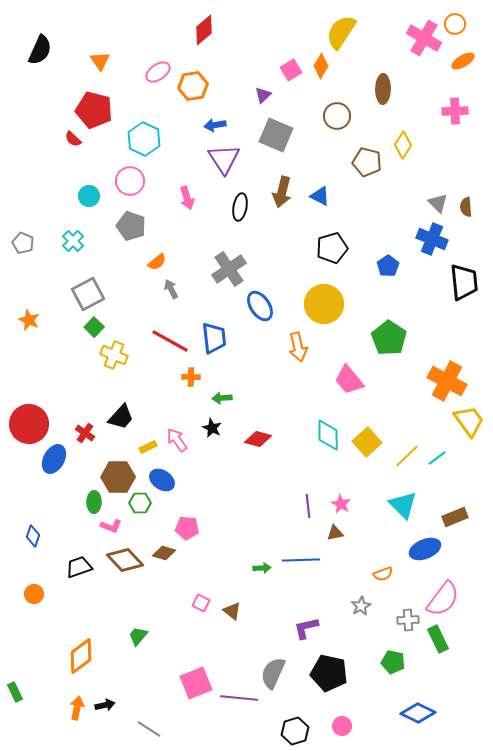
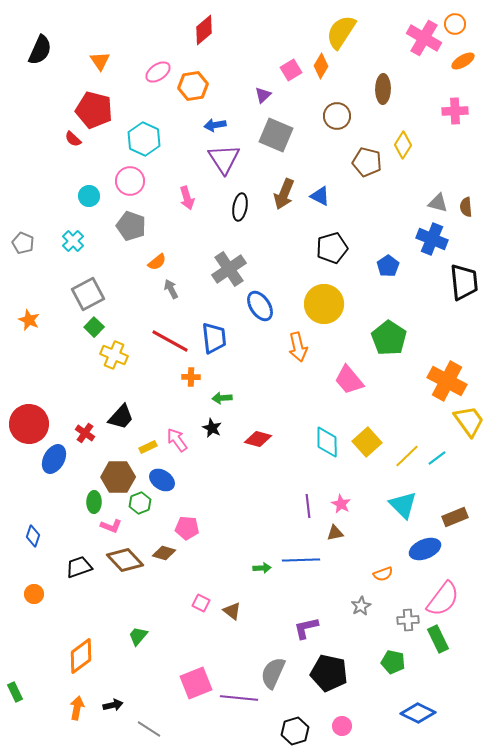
brown arrow at (282, 192): moved 2 px right, 2 px down; rotated 8 degrees clockwise
gray triangle at (438, 203): rotated 30 degrees counterclockwise
cyan diamond at (328, 435): moved 1 px left, 7 px down
green hexagon at (140, 503): rotated 20 degrees counterclockwise
black arrow at (105, 705): moved 8 px right
